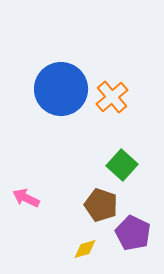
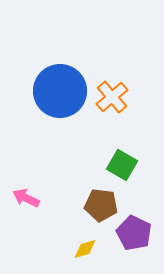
blue circle: moved 1 px left, 2 px down
green square: rotated 12 degrees counterclockwise
brown pentagon: rotated 12 degrees counterclockwise
purple pentagon: moved 1 px right
